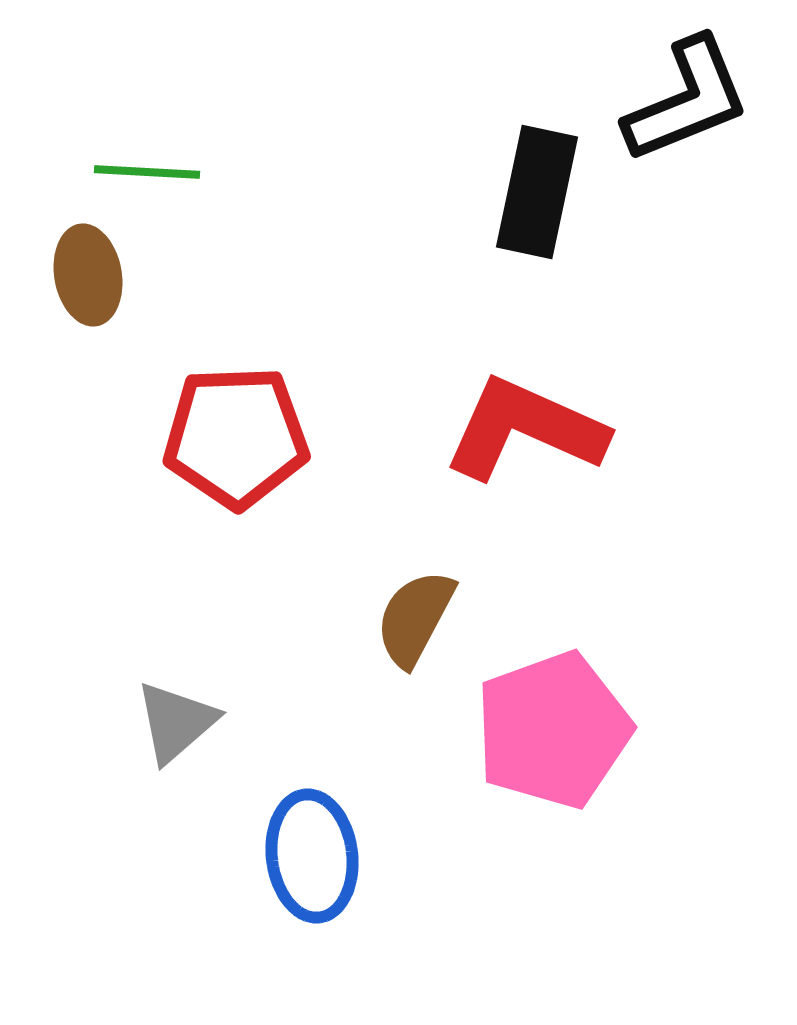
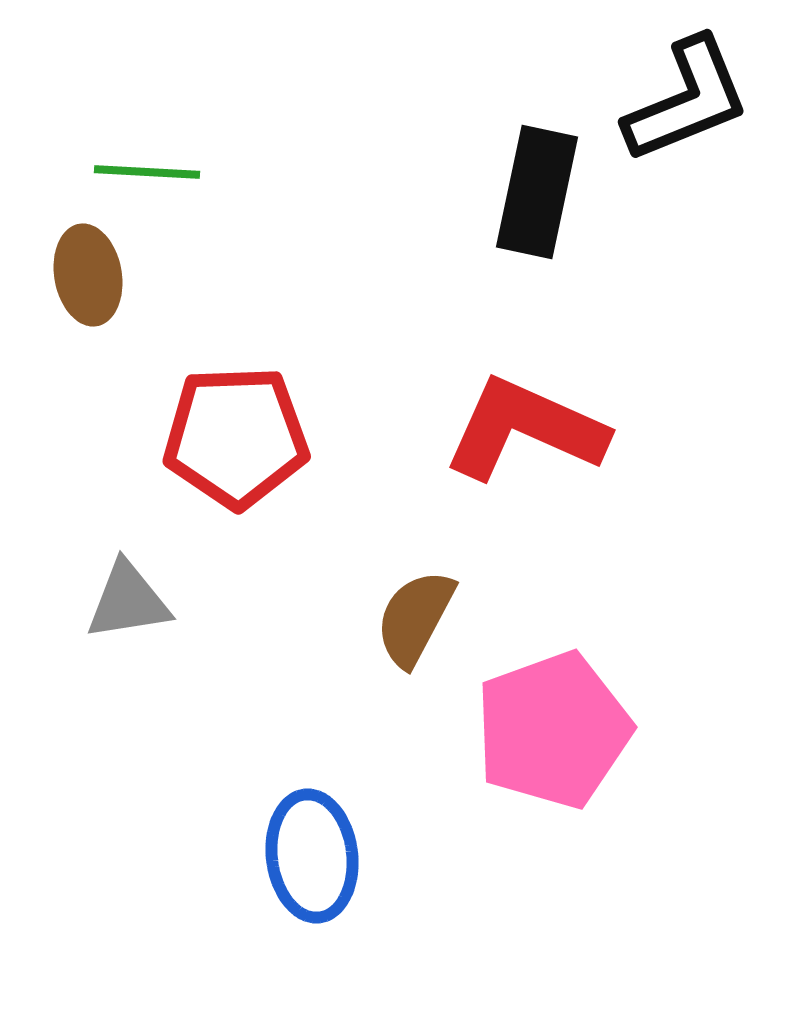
gray triangle: moved 48 px left, 121 px up; rotated 32 degrees clockwise
